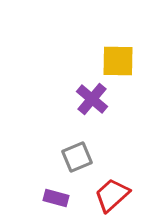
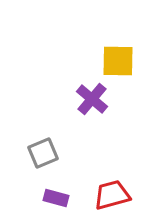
gray square: moved 34 px left, 4 px up
red trapezoid: rotated 27 degrees clockwise
